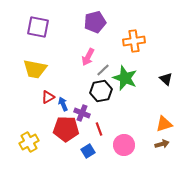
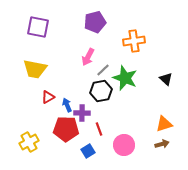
blue arrow: moved 4 px right, 1 px down
purple cross: rotated 21 degrees counterclockwise
